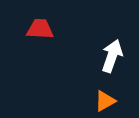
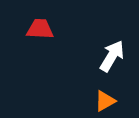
white arrow: rotated 12 degrees clockwise
